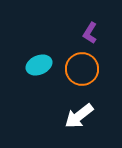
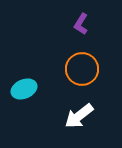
purple L-shape: moved 9 px left, 9 px up
cyan ellipse: moved 15 px left, 24 px down
